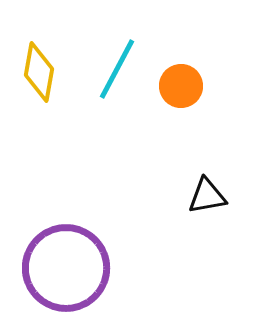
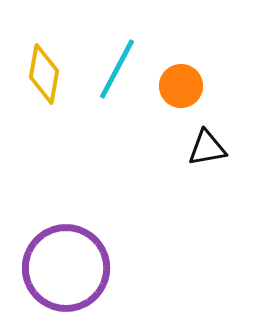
yellow diamond: moved 5 px right, 2 px down
black triangle: moved 48 px up
